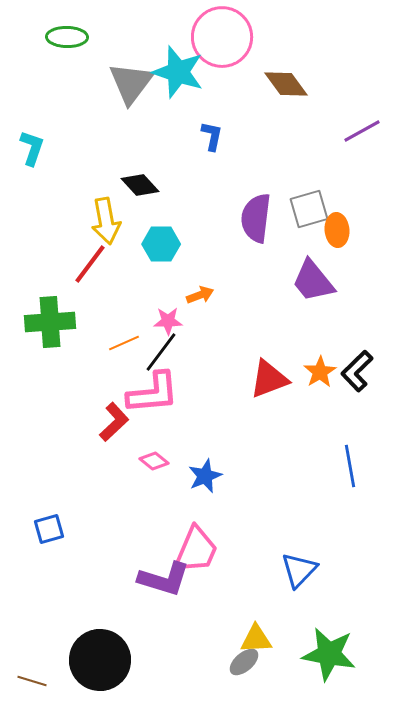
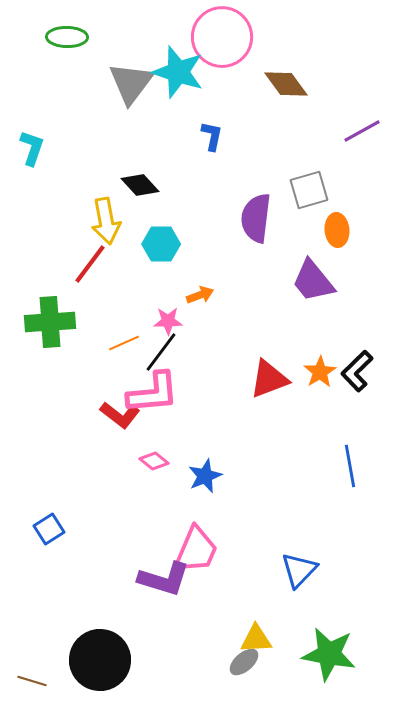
gray square: moved 19 px up
red L-shape: moved 6 px right, 7 px up; rotated 81 degrees clockwise
blue square: rotated 16 degrees counterclockwise
